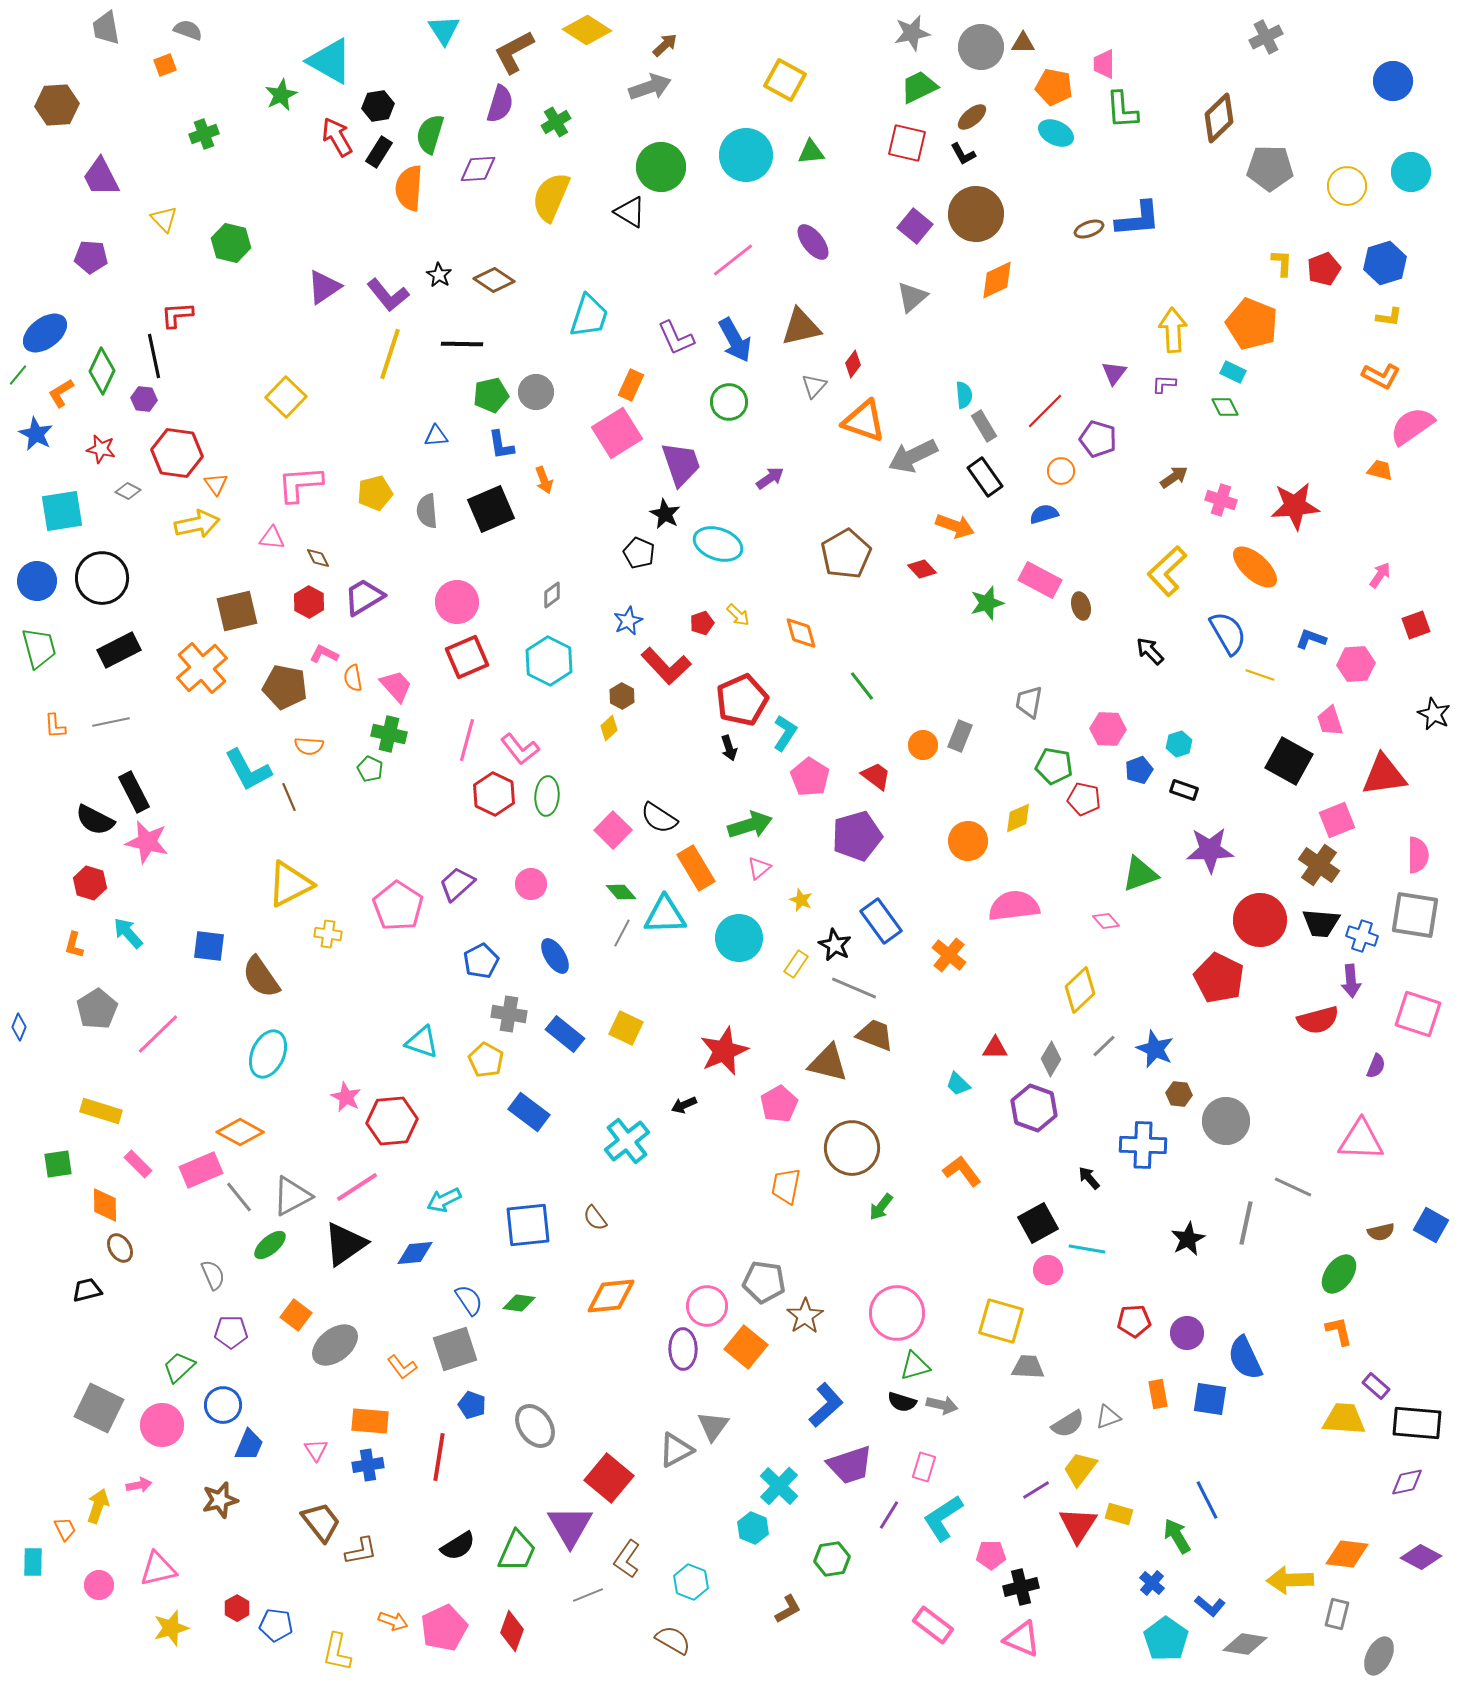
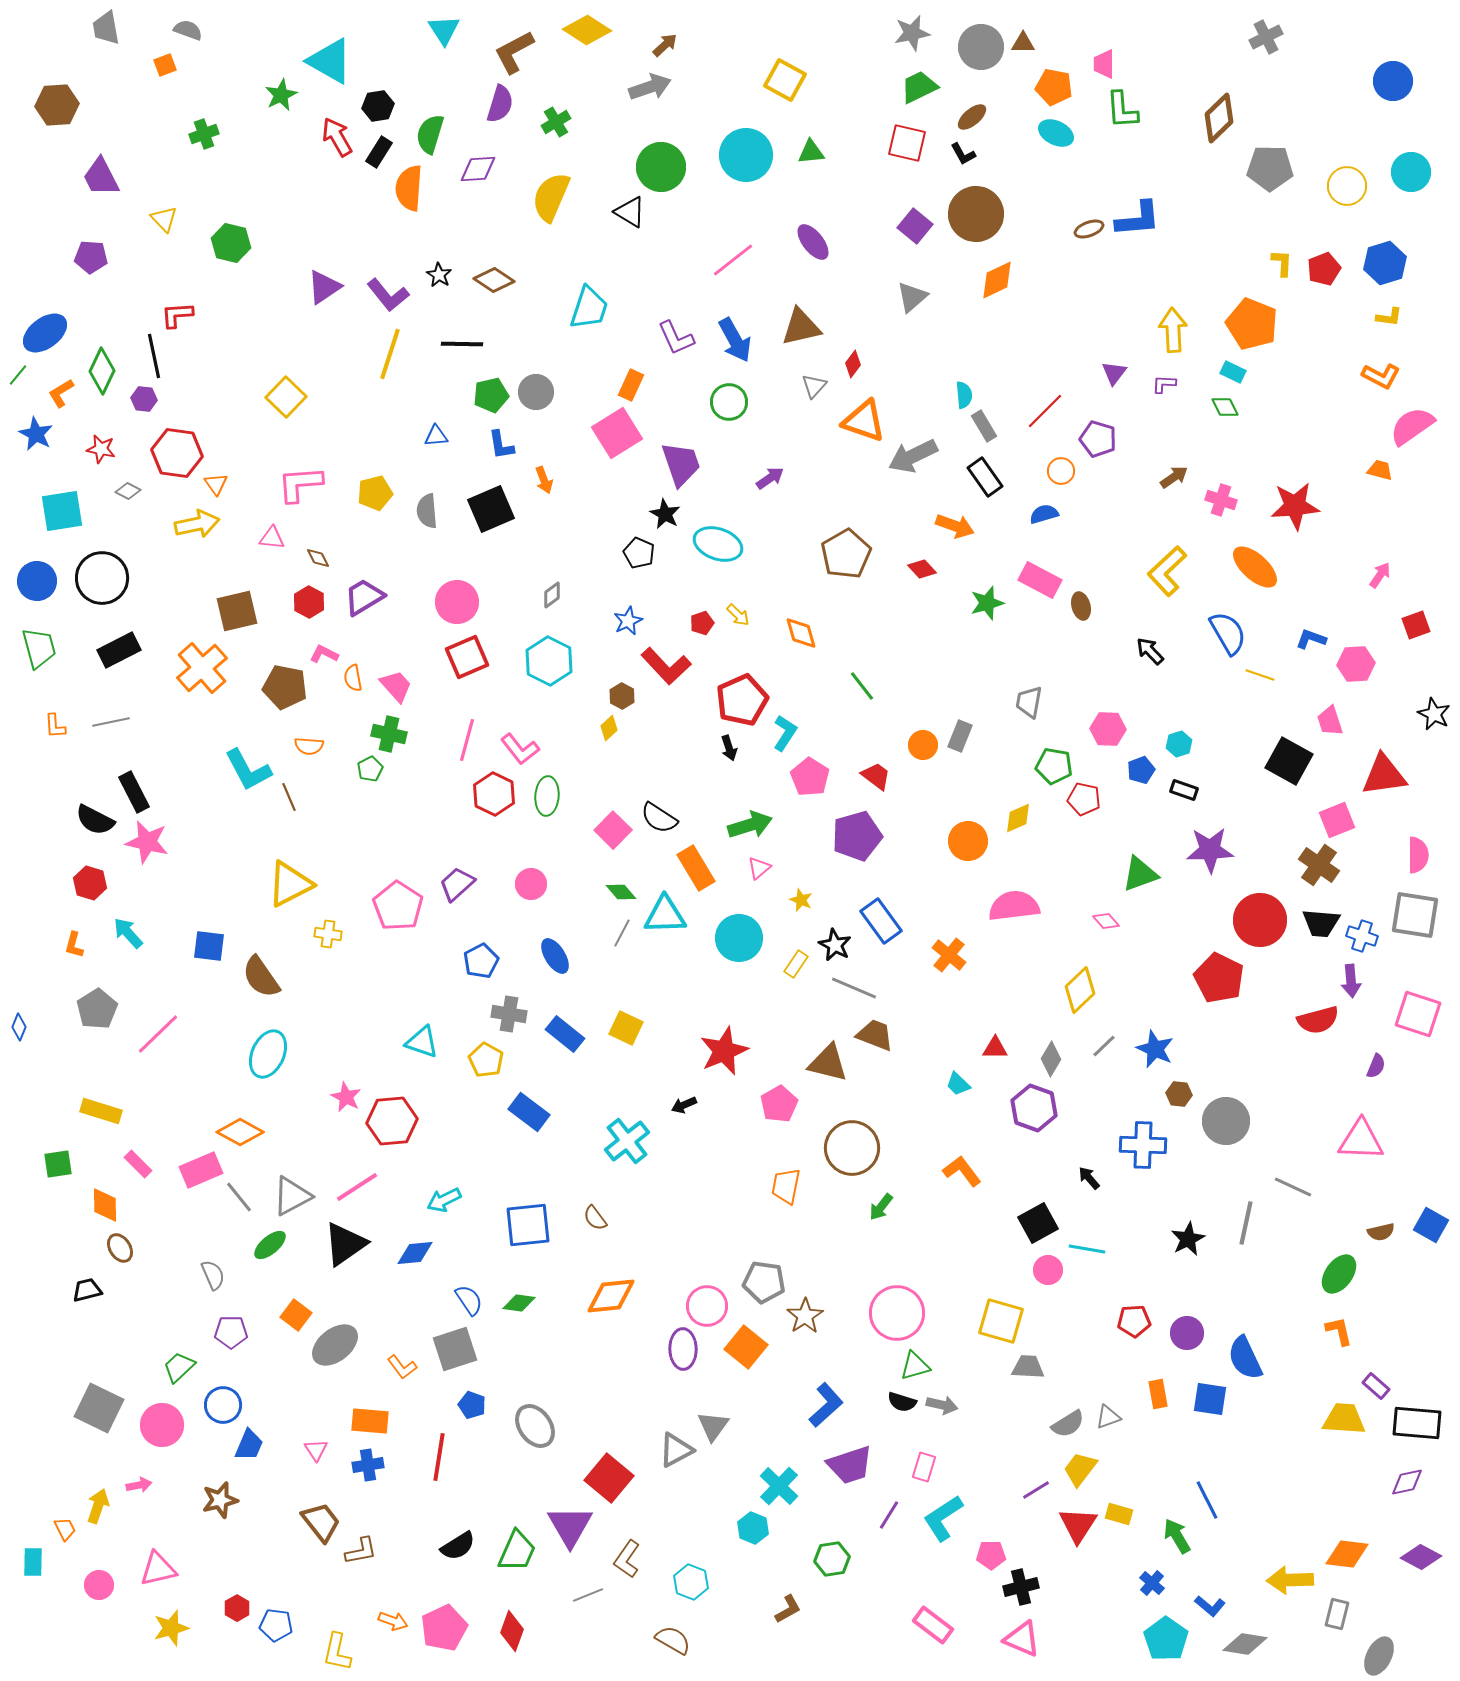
cyan trapezoid at (589, 316): moved 8 px up
green pentagon at (370, 769): rotated 20 degrees clockwise
blue pentagon at (1139, 770): moved 2 px right
